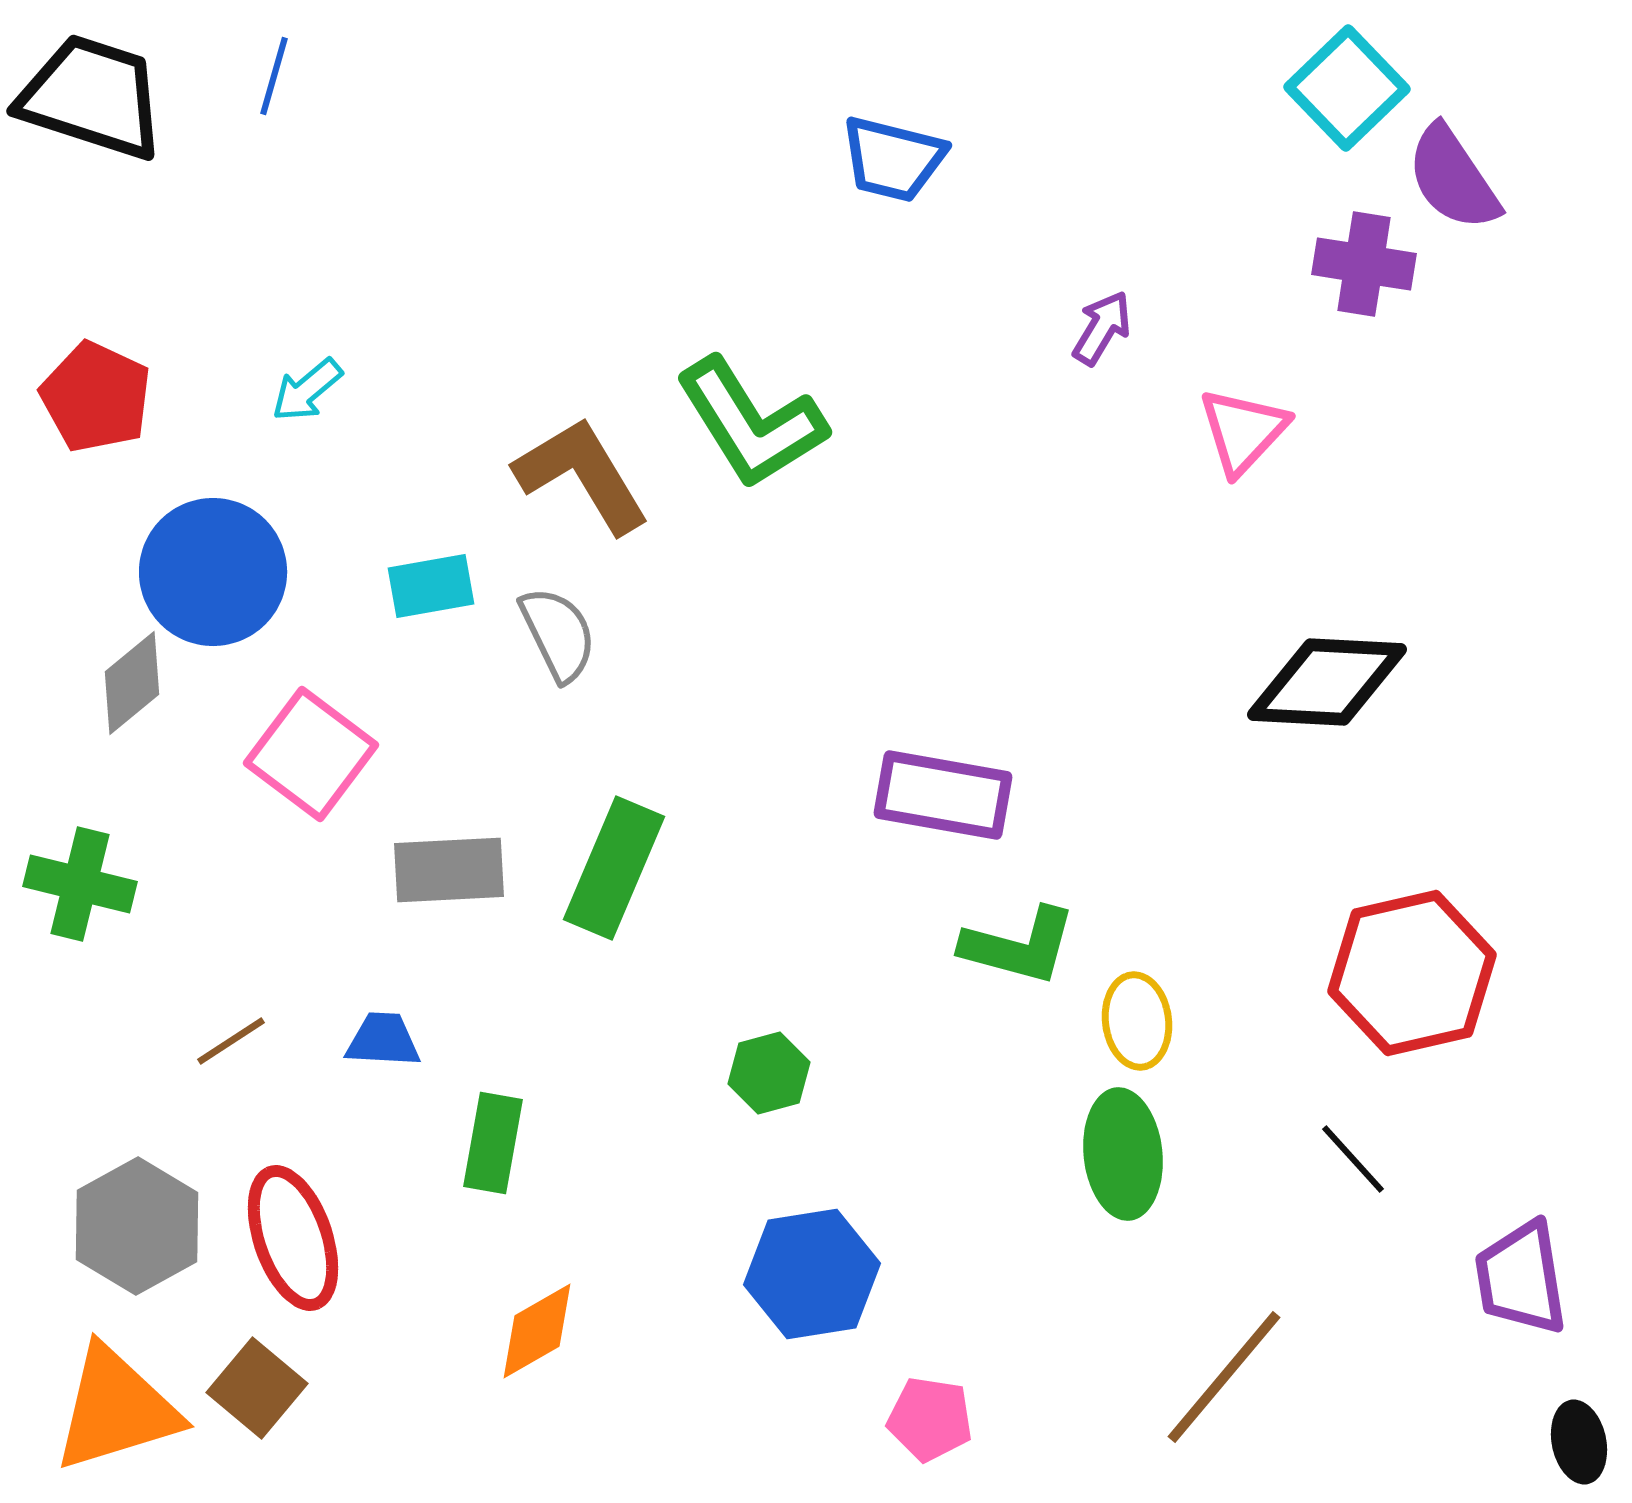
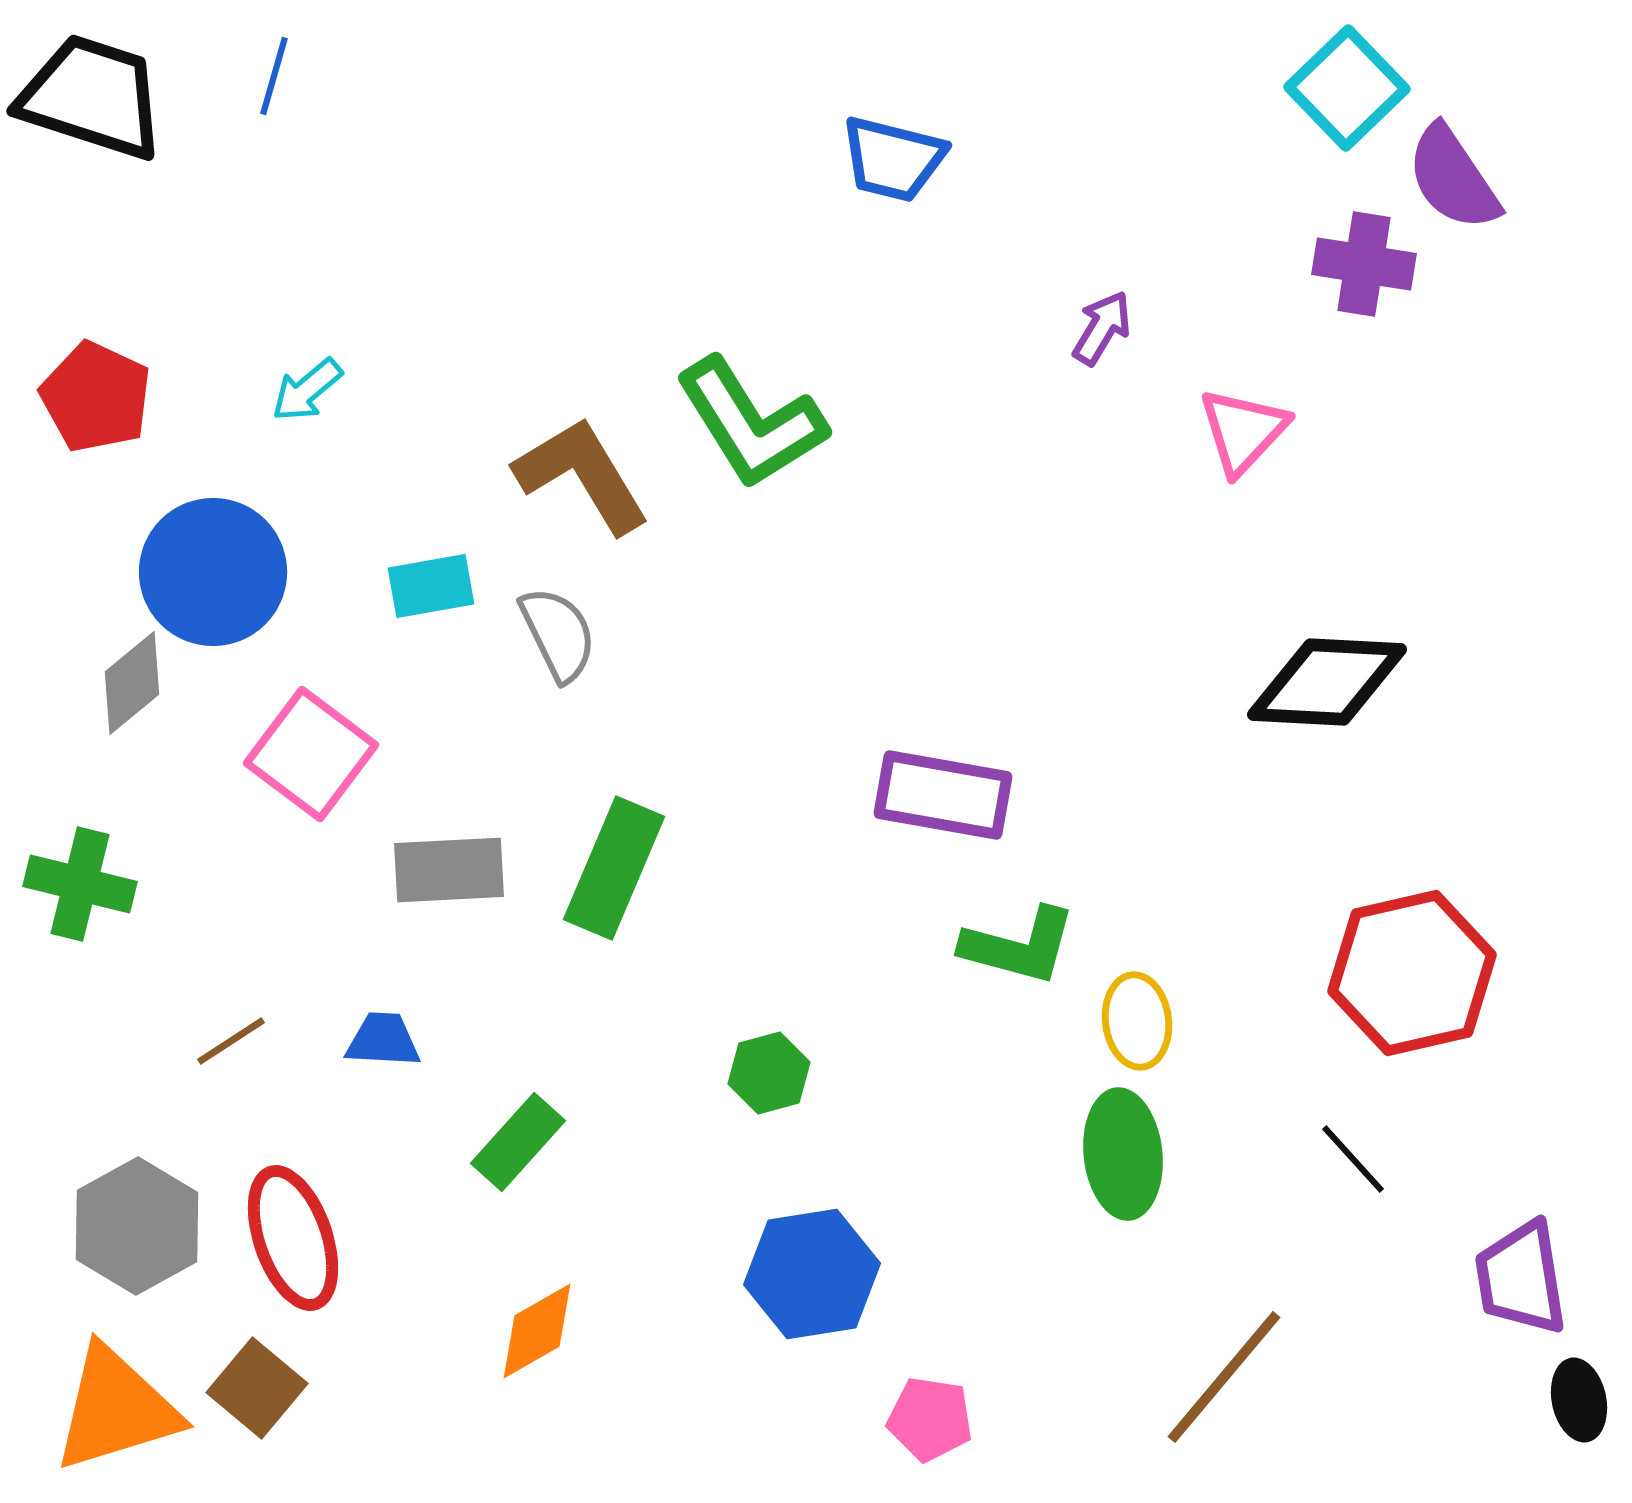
green rectangle at (493, 1143): moved 25 px right, 1 px up; rotated 32 degrees clockwise
black ellipse at (1579, 1442): moved 42 px up
